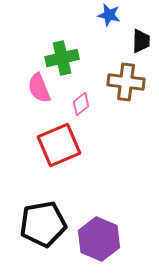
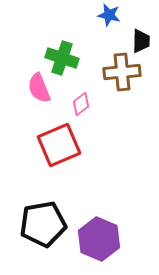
green cross: rotated 32 degrees clockwise
brown cross: moved 4 px left, 10 px up; rotated 12 degrees counterclockwise
